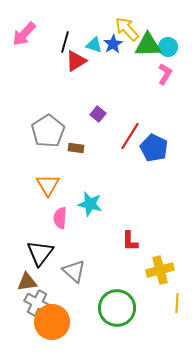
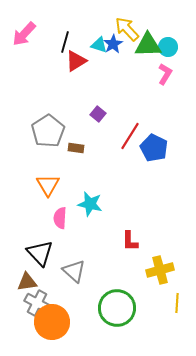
cyan triangle: moved 5 px right
black triangle: rotated 20 degrees counterclockwise
